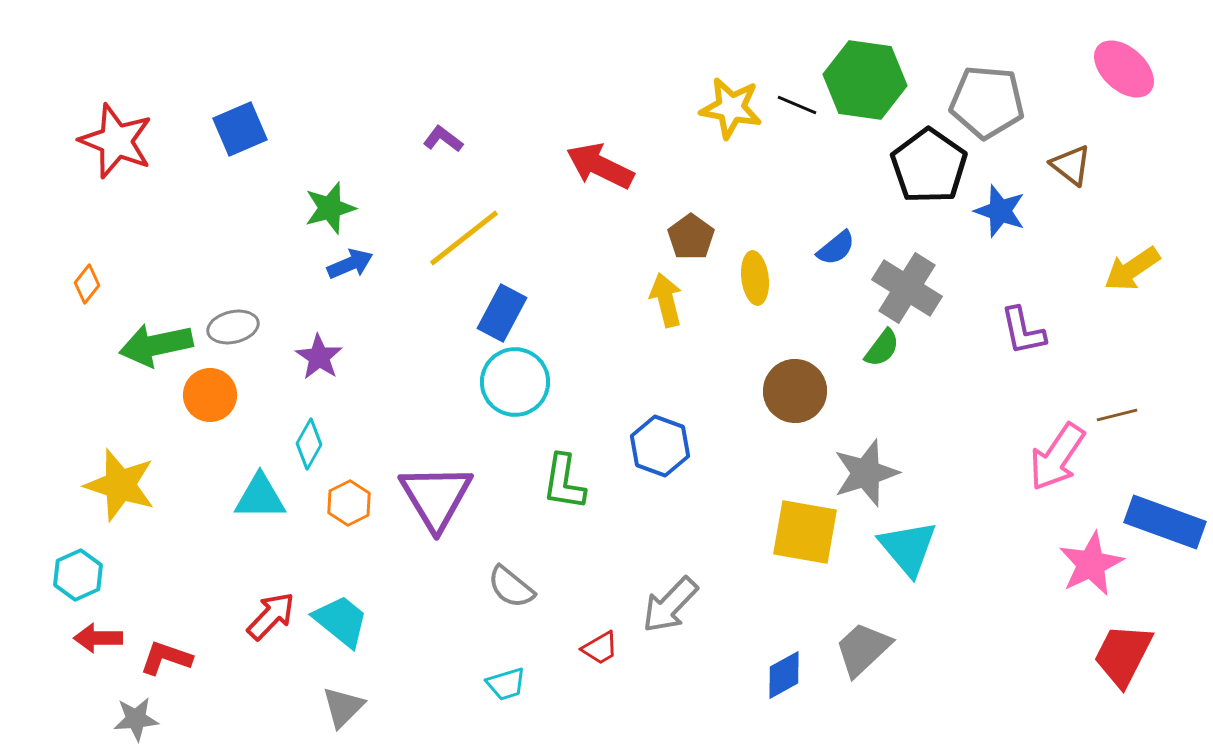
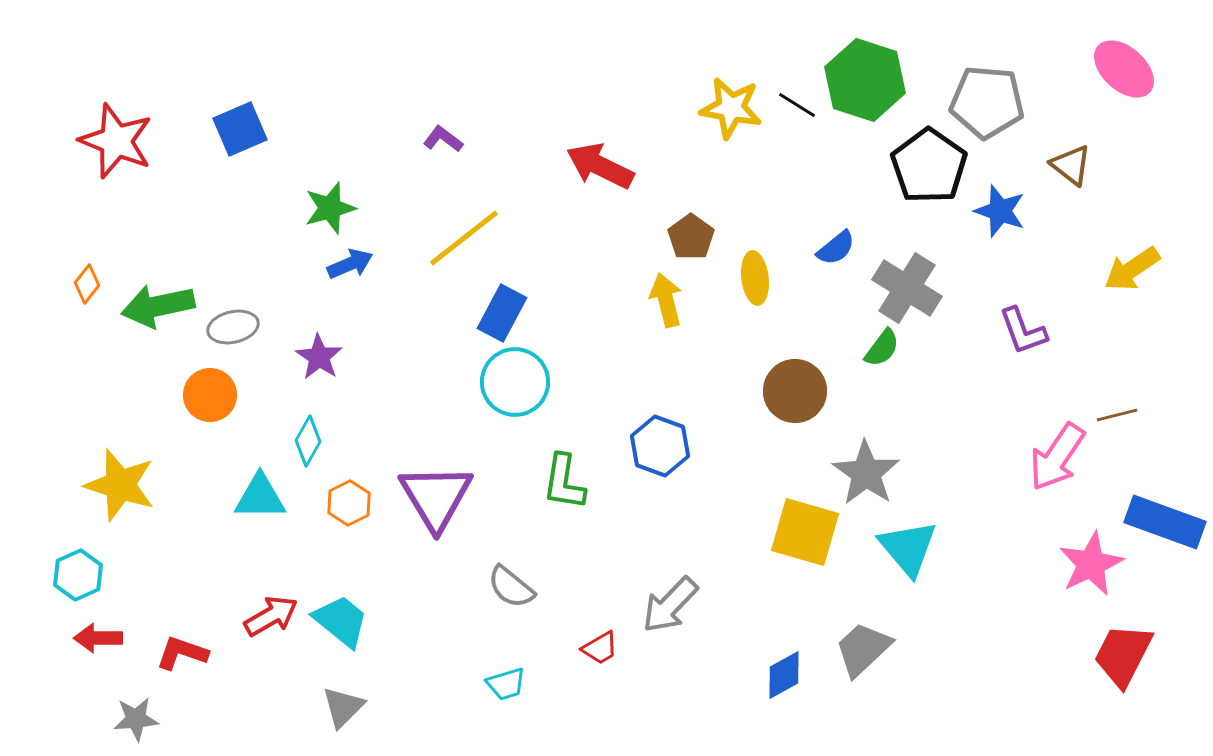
green hexagon at (865, 80): rotated 10 degrees clockwise
black line at (797, 105): rotated 9 degrees clockwise
purple L-shape at (1023, 331): rotated 8 degrees counterclockwise
green arrow at (156, 345): moved 2 px right, 39 px up
cyan diamond at (309, 444): moved 1 px left, 3 px up
gray star at (866, 473): rotated 20 degrees counterclockwise
yellow square at (805, 532): rotated 6 degrees clockwise
red arrow at (271, 616): rotated 16 degrees clockwise
red L-shape at (166, 658): moved 16 px right, 5 px up
